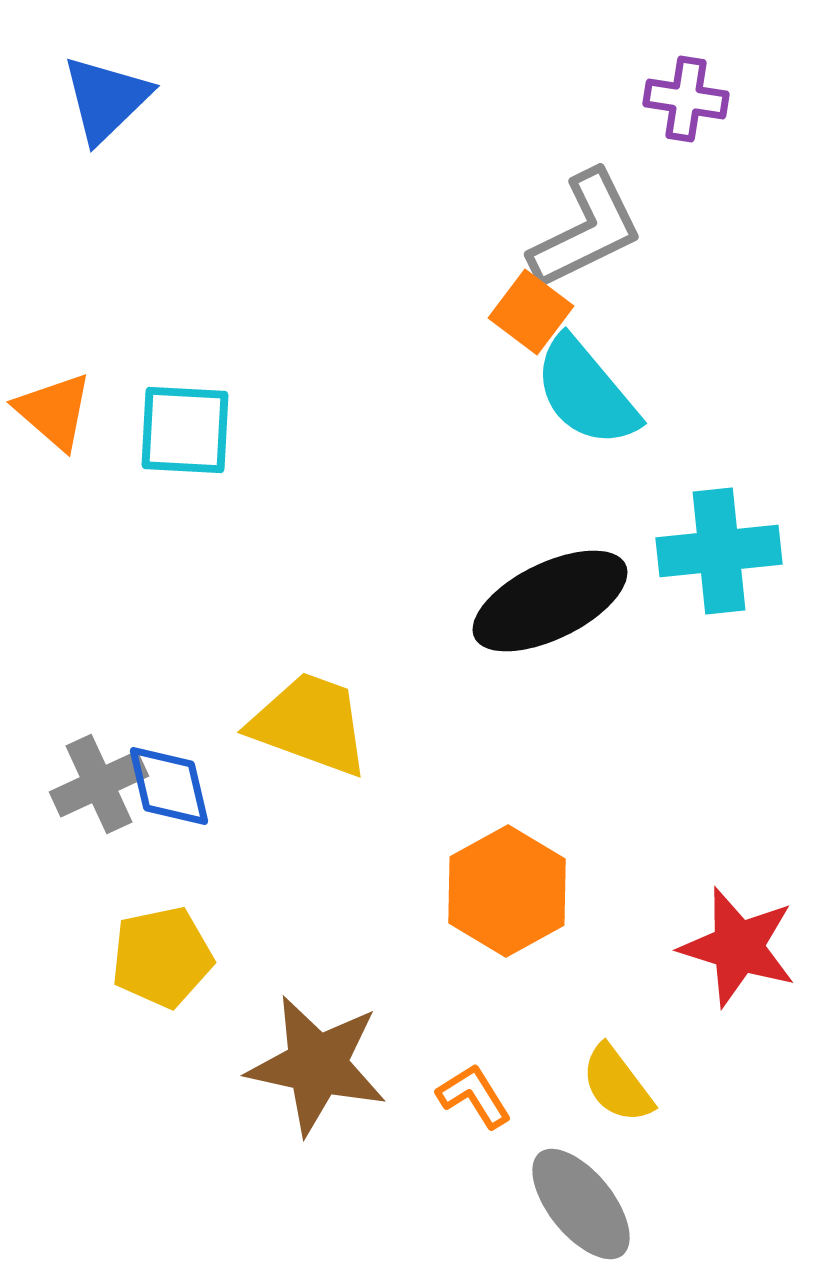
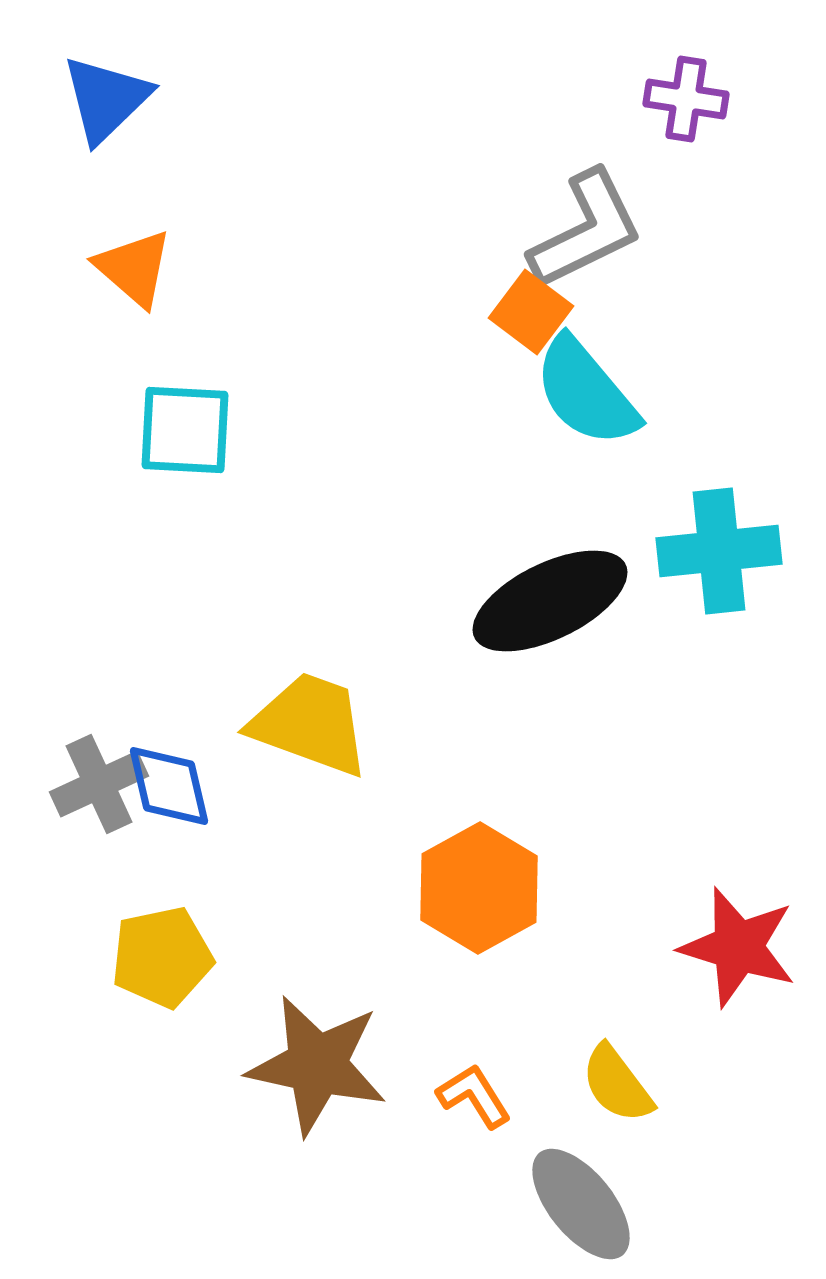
orange triangle: moved 80 px right, 143 px up
orange hexagon: moved 28 px left, 3 px up
